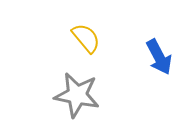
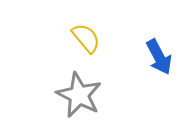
gray star: moved 2 px right; rotated 15 degrees clockwise
